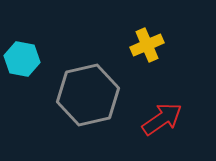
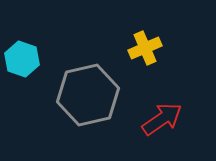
yellow cross: moved 2 px left, 3 px down
cyan hexagon: rotated 8 degrees clockwise
